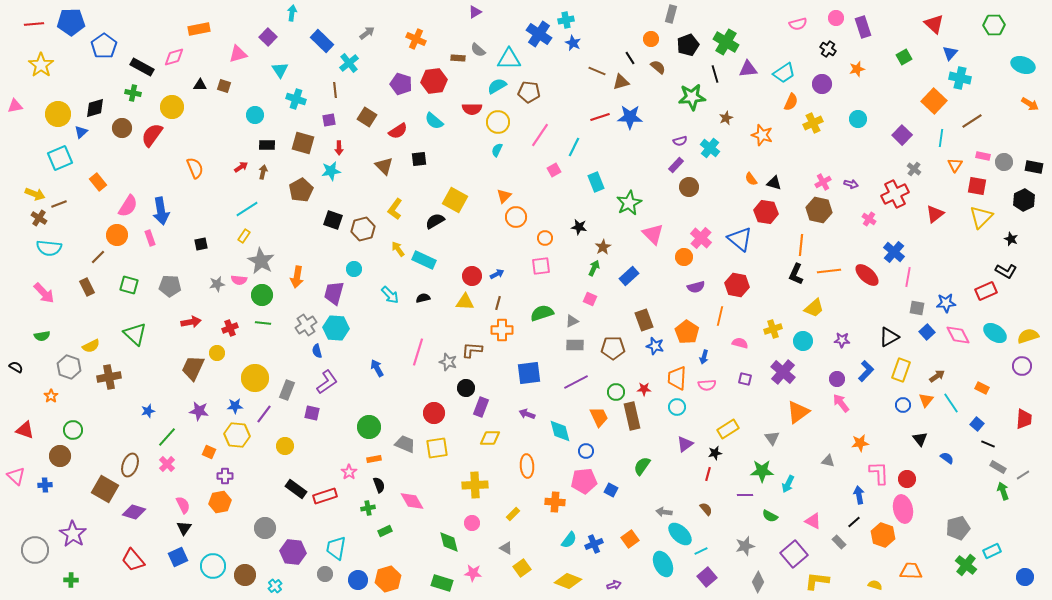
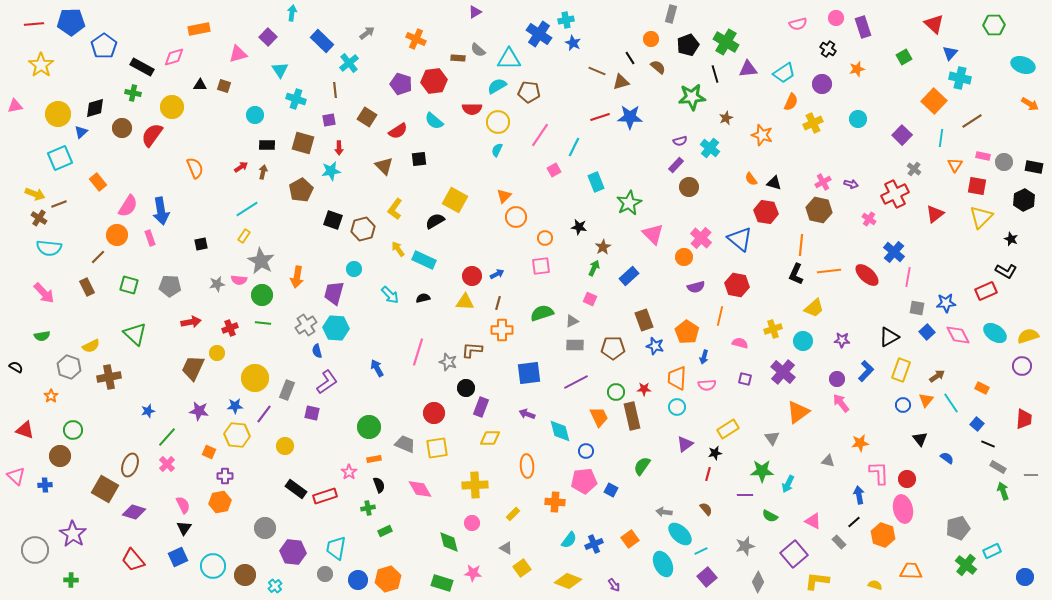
gray line at (1023, 475): moved 8 px right; rotated 32 degrees clockwise
pink diamond at (412, 501): moved 8 px right, 12 px up
purple arrow at (614, 585): rotated 72 degrees clockwise
